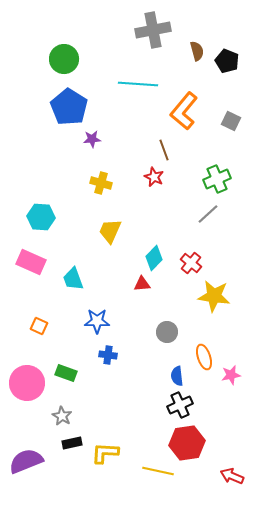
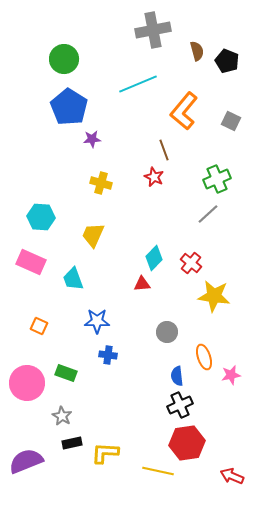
cyan line: rotated 27 degrees counterclockwise
yellow trapezoid: moved 17 px left, 4 px down
